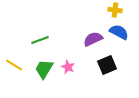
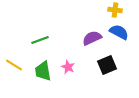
purple semicircle: moved 1 px left, 1 px up
green trapezoid: moved 1 px left, 2 px down; rotated 40 degrees counterclockwise
